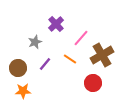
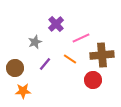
pink line: rotated 24 degrees clockwise
brown cross: rotated 25 degrees clockwise
brown circle: moved 3 px left
red circle: moved 3 px up
